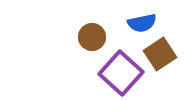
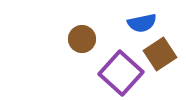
brown circle: moved 10 px left, 2 px down
